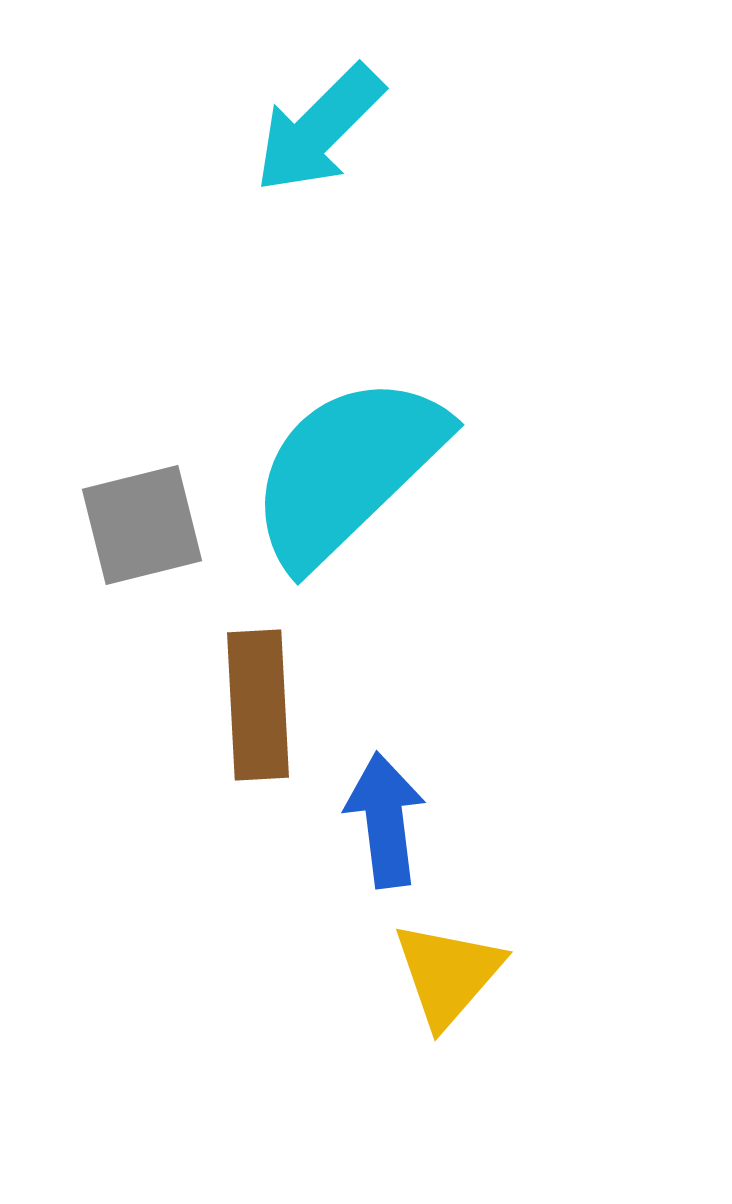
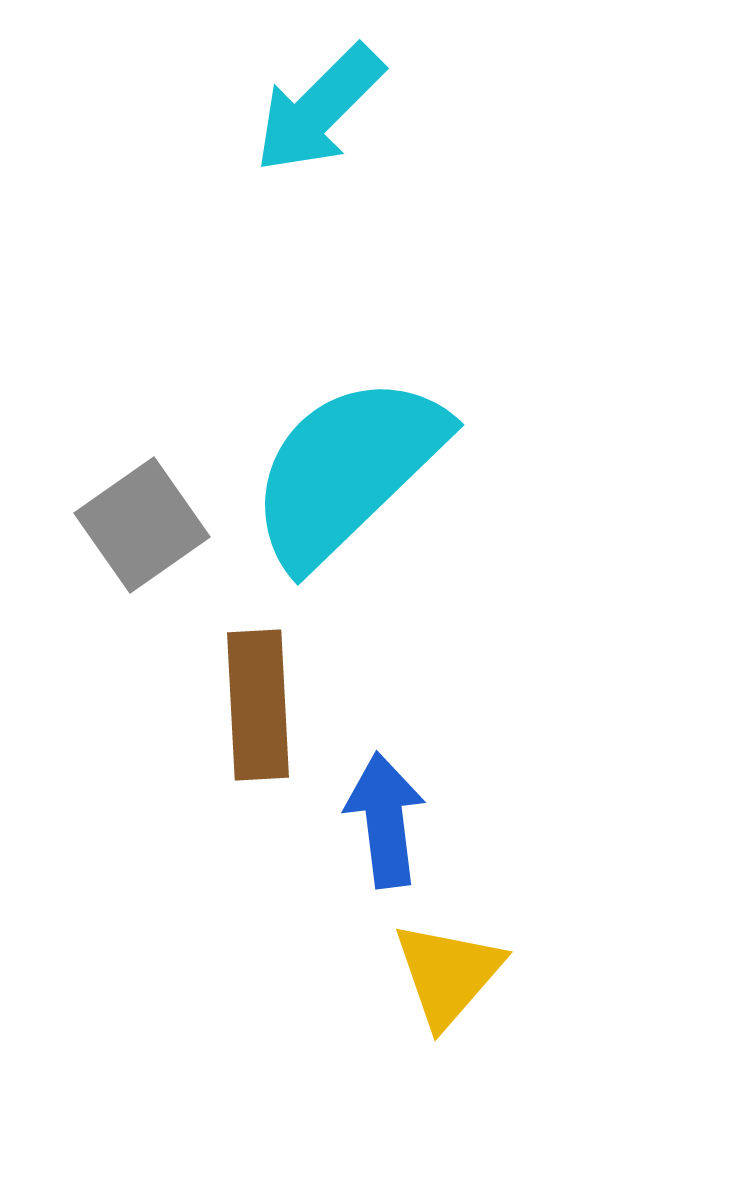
cyan arrow: moved 20 px up
gray square: rotated 21 degrees counterclockwise
